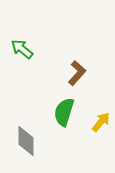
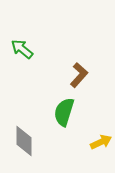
brown L-shape: moved 2 px right, 2 px down
yellow arrow: moved 20 px down; rotated 25 degrees clockwise
gray diamond: moved 2 px left
